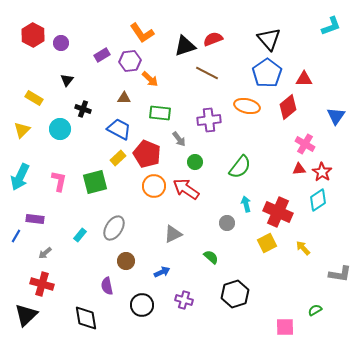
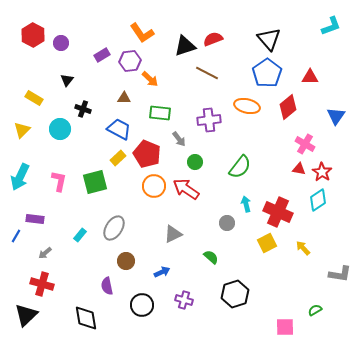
red triangle at (304, 79): moved 6 px right, 2 px up
red triangle at (299, 169): rotated 16 degrees clockwise
